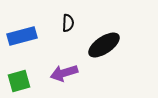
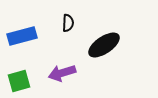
purple arrow: moved 2 px left
